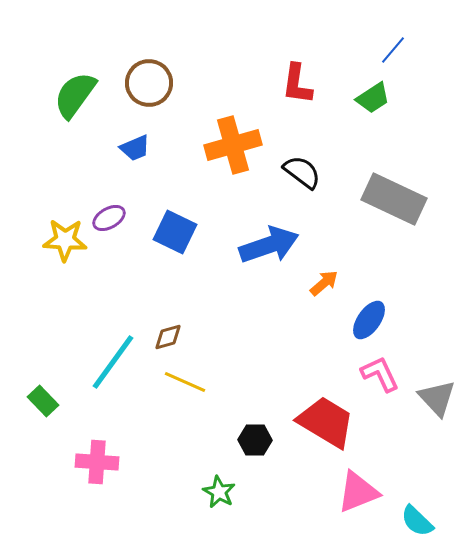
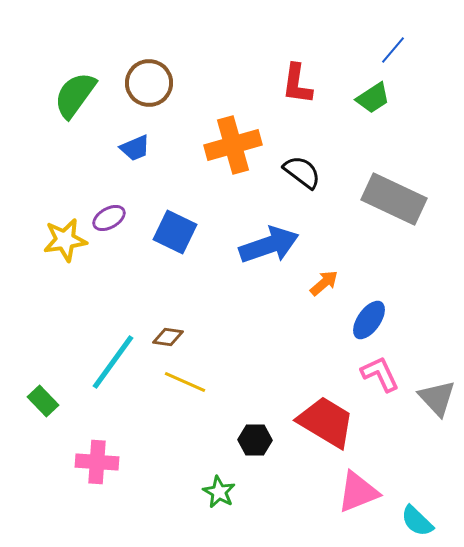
yellow star: rotated 12 degrees counterclockwise
brown diamond: rotated 24 degrees clockwise
